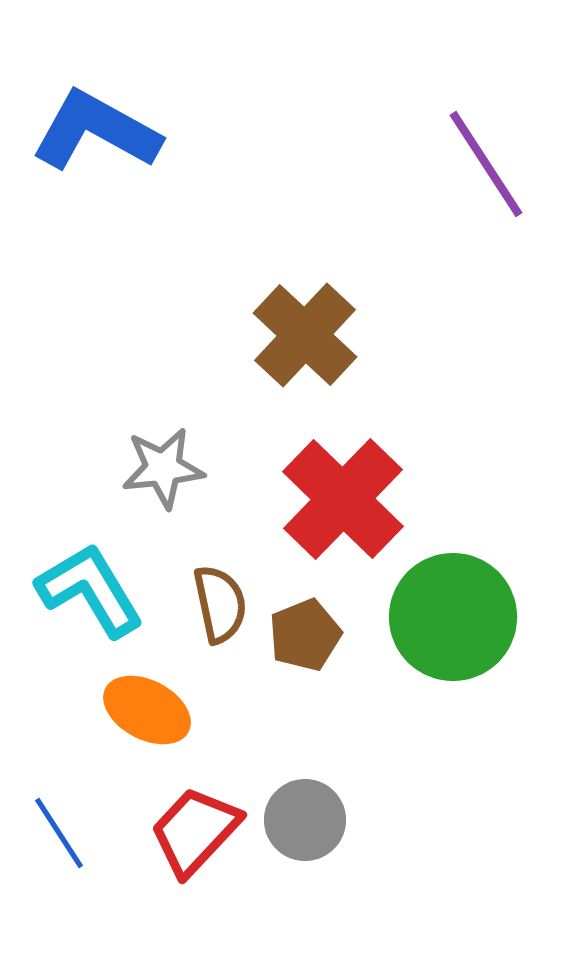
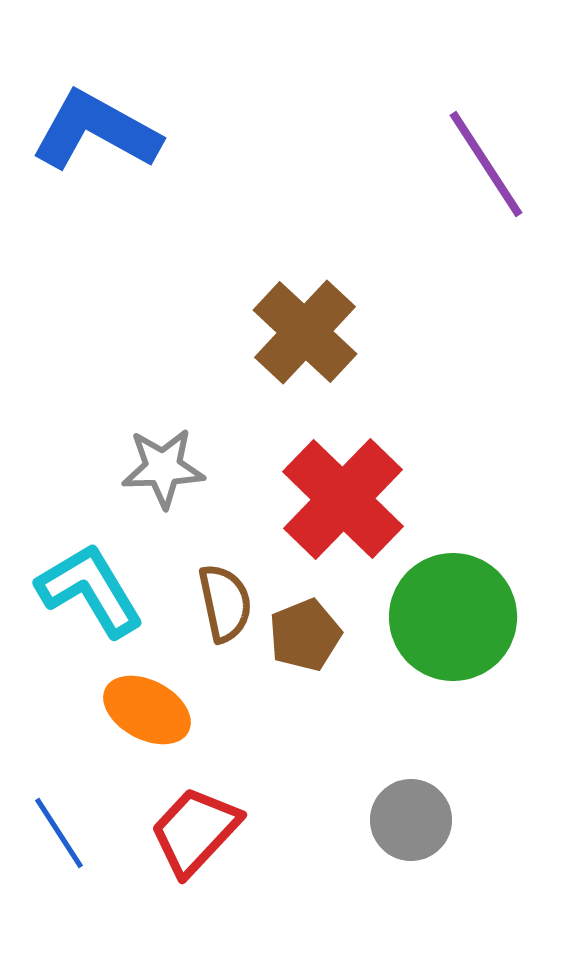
brown cross: moved 3 px up
gray star: rotated 4 degrees clockwise
brown semicircle: moved 5 px right, 1 px up
gray circle: moved 106 px right
